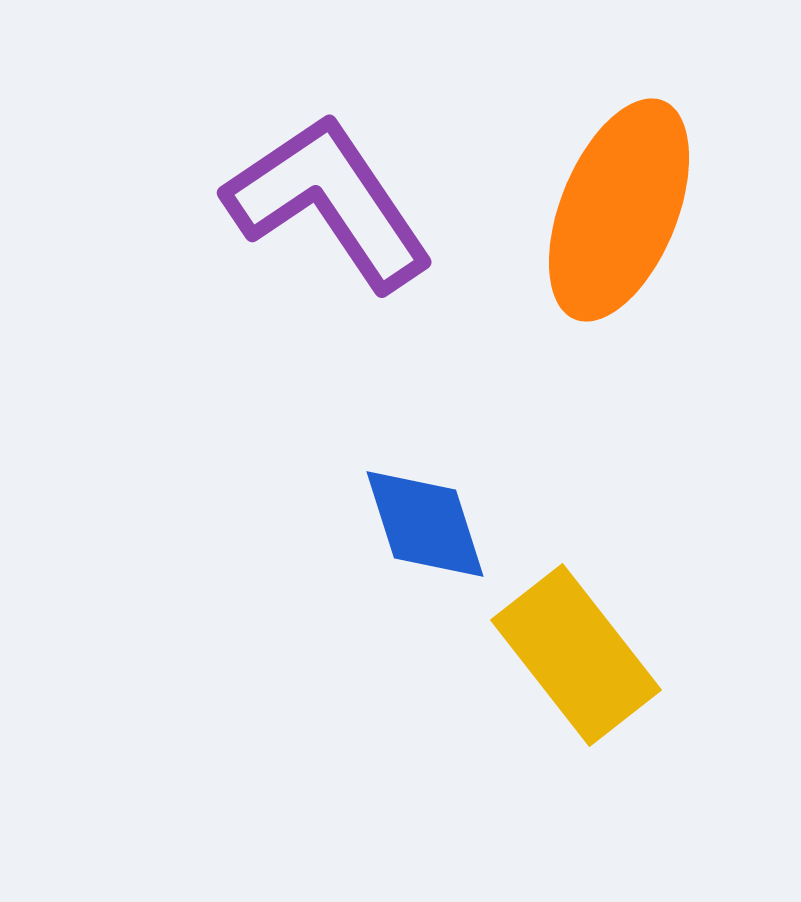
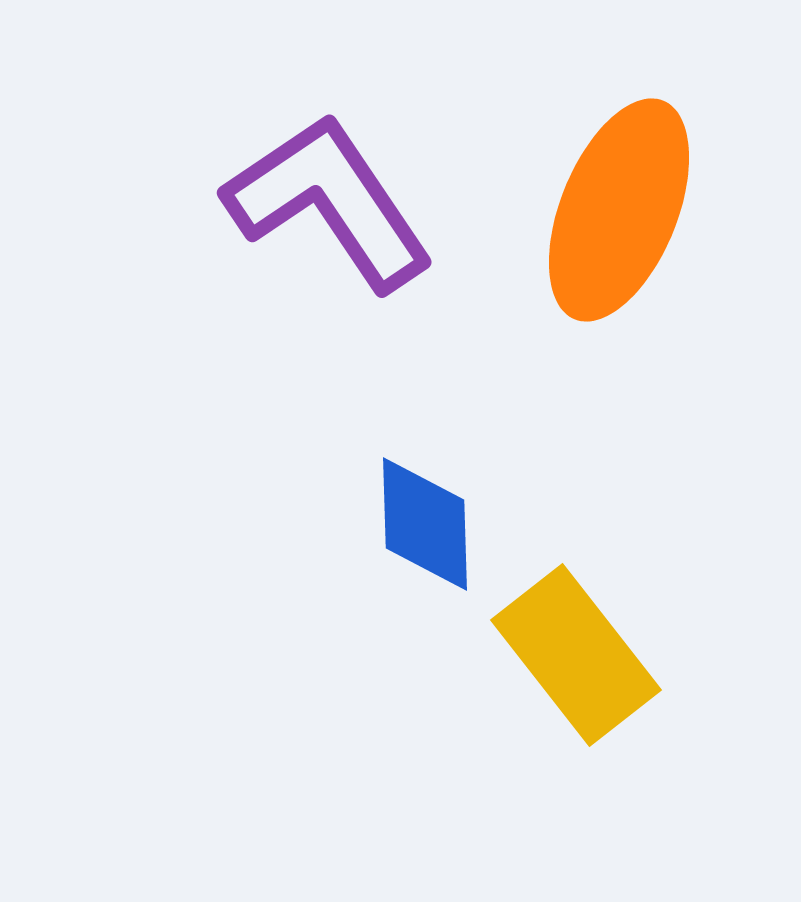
blue diamond: rotated 16 degrees clockwise
